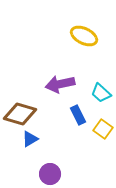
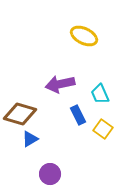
cyan trapezoid: moved 1 px left, 1 px down; rotated 25 degrees clockwise
